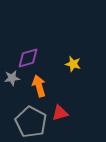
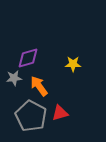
yellow star: rotated 14 degrees counterclockwise
gray star: moved 2 px right
orange arrow: rotated 20 degrees counterclockwise
gray pentagon: moved 6 px up
